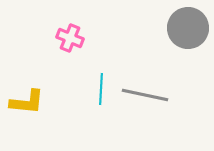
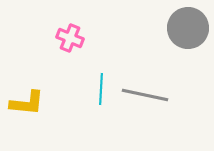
yellow L-shape: moved 1 px down
